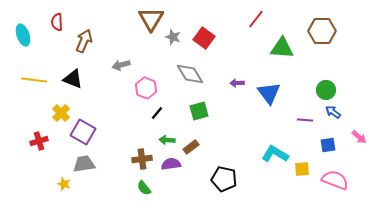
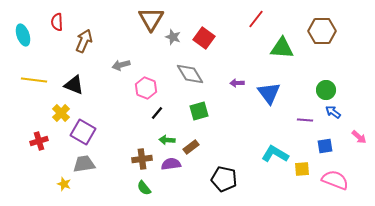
black triangle: moved 1 px right, 6 px down
blue square: moved 3 px left, 1 px down
